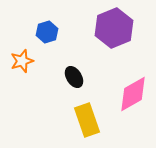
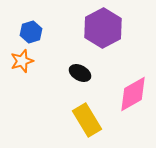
purple hexagon: moved 11 px left; rotated 6 degrees counterclockwise
blue hexagon: moved 16 px left
black ellipse: moved 6 px right, 4 px up; rotated 30 degrees counterclockwise
yellow rectangle: rotated 12 degrees counterclockwise
